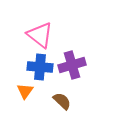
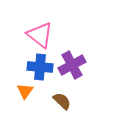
purple cross: rotated 12 degrees counterclockwise
